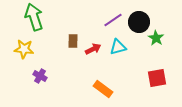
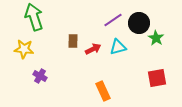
black circle: moved 1 px down
orange rectangle: moved 2 px down; rotated 30 degrees clockwise
